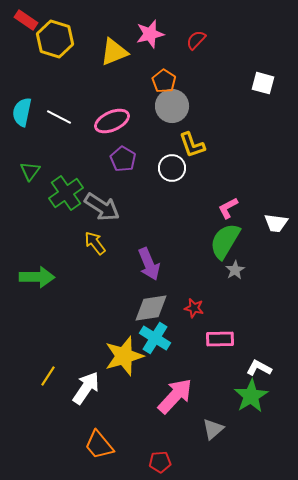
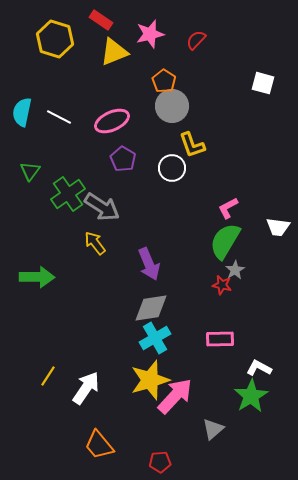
red rectangle: moved 75 px right
green cross: moved 2 px right, 1 px down
white trapezoid: moved 2 px right, 4 px down
red star: moved 28 px right, 23 px up
cyan cross: rotated 28 degrees clockwise
yellow star: moved 26 px right, 24 px down
